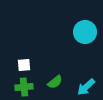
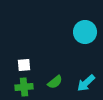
cyan arrow: moved 4 px up
